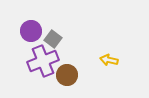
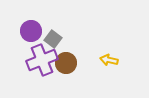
purple cross: moved 1 px left, 1 px up
brown circle: moved 1 px left, 12 px up
